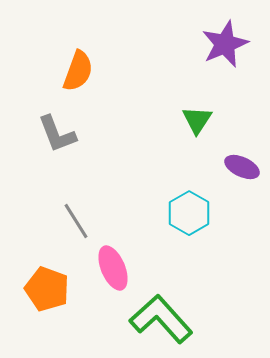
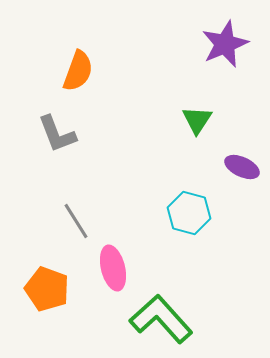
cyan hexagon: rotated 15 degrees counterclockwise
pink ellipse: rotated 9 degrees clockwise
